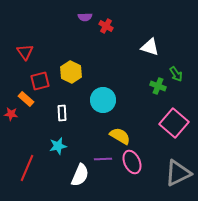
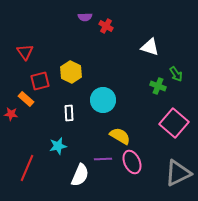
white rectangle: moved 7 px right
